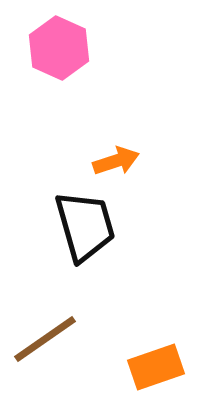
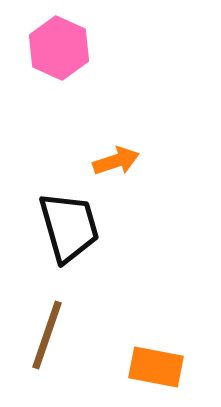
black trapezoid: moved 16 px left, 1 px down
brown line: moved 2 px right, 4 px up; rotated 36 degrees counterclockwise
orange rectangle: rotated 30 degrees clockwise
